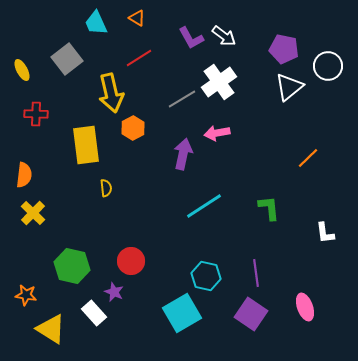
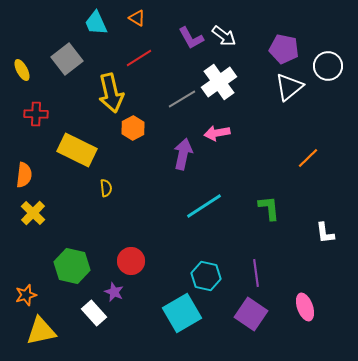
yellow rectangle: moved 9 px left, 5 px down; rotated 57 degrees counterclockwise
orange star: rotated 25 degrees counterclockwise
yellow triangle: moved 10 px left, 2 px down; rotated 44 degrees counterclockwise
